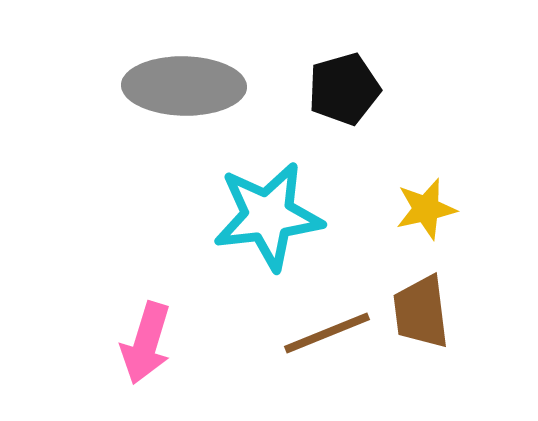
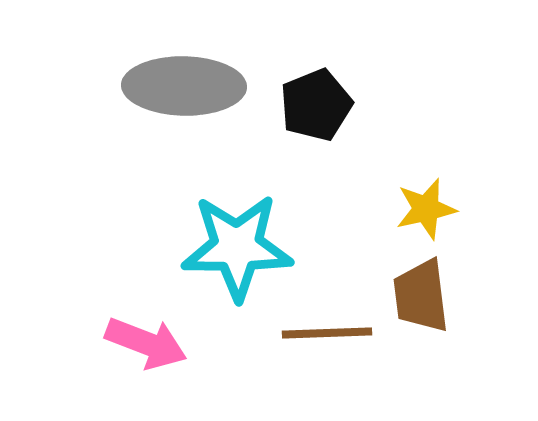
black pentagon: moved 28 px left, 16 px down; rotated 6 degrees counterclockwise
cyan star: moved 31 px left, 31 px down; rotated 7 degrees clockwise
brown trapezoid: moved 16 px up
brown line: rotated 20 degrees clockwise
pink arrow: rotated 86 degrees counterclockwise
